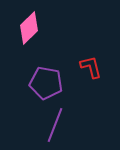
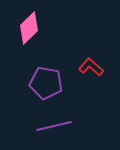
red L-shape: rotated 35 degrees counterclockwise
purple line: moved 1 px left, 1 px down; rotated 56 degrees clockwise
